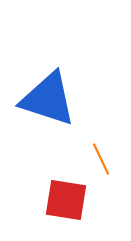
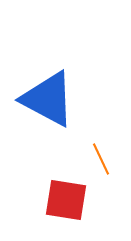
blue triangle: rotated 10 degrees clockwise
